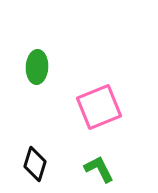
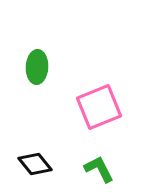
black diamond: rotated 56 degrees counterclockwise
